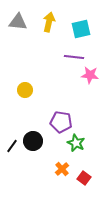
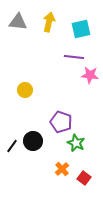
purple pentagon: rotated 10 degrees clockwise
